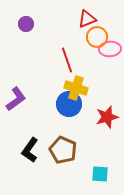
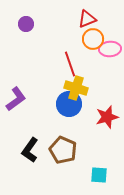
orange circle: moved 4 px left, 2 px down
red line: moved 3 px right, 4 px down
cyan square: moved 1 px left, 1 px down
